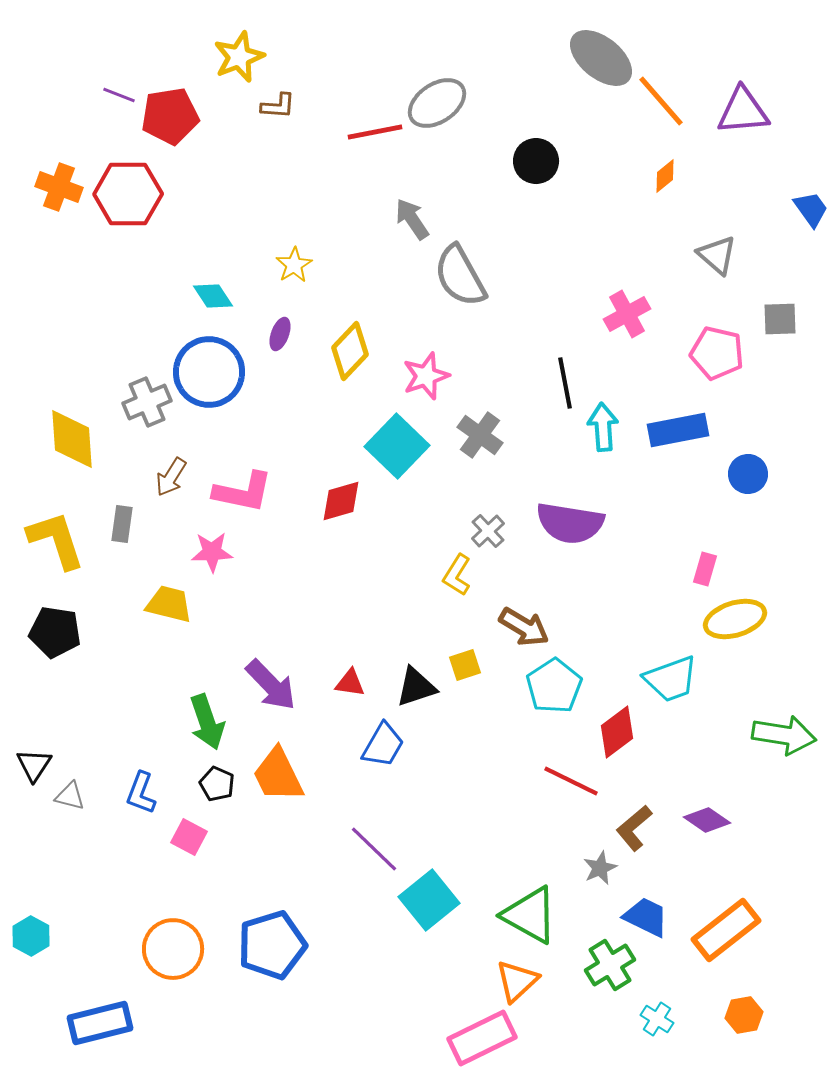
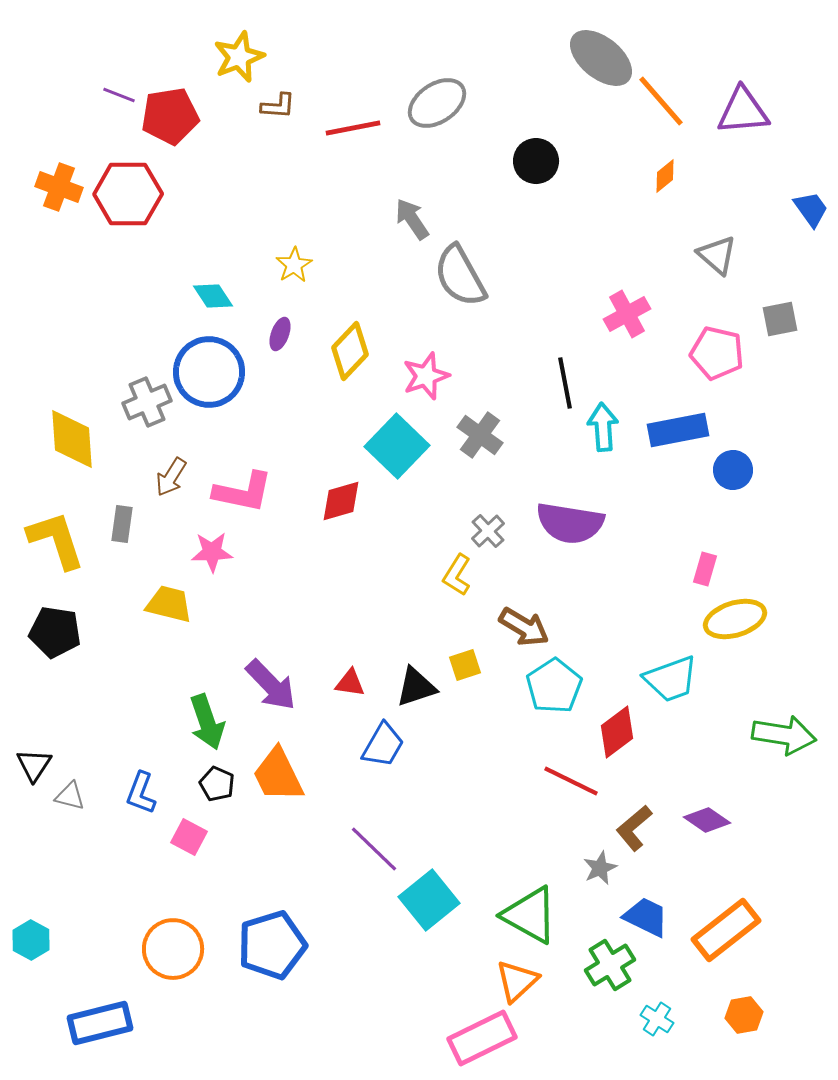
red line at (375, 132): moved 22 px left, 4 px up
gray square at (780, 319): rotated 9 degrees counterclockwise
blue circle at (748, 474): moved 15 px left, 4 px up
cyan hexagon at (31, 936): moved 4 px down
